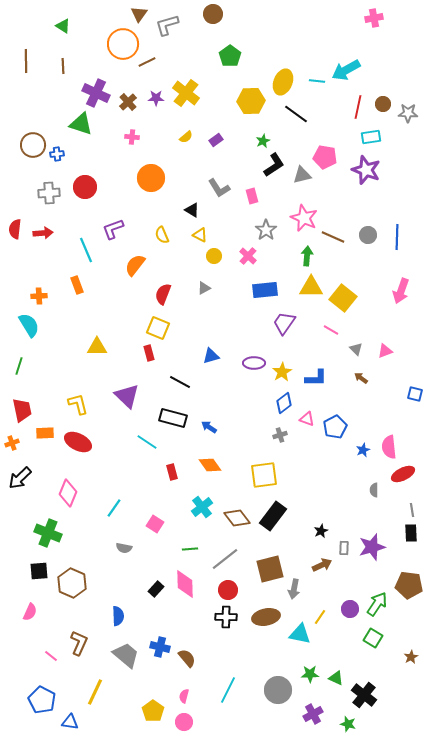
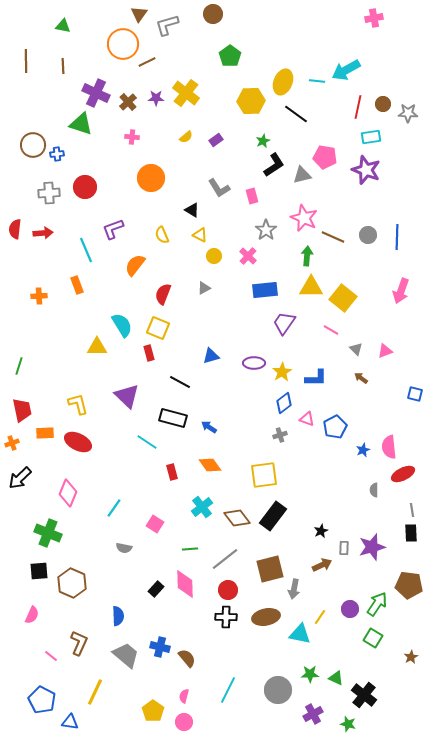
green triangle at (63, 26): rotated 21 degrees counterclockwise
cyan semicircle at (29, 325): moved 93 px right
pink semicircle at (30, 612): moved 2 px right, 3 px down
